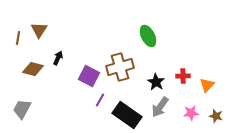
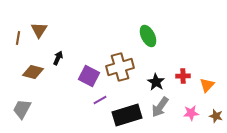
brown diamond: moved 3 px down
purple line: rotated 32 degrees clockwise
black rectangle: rotated 52 degrees counterclockwise
